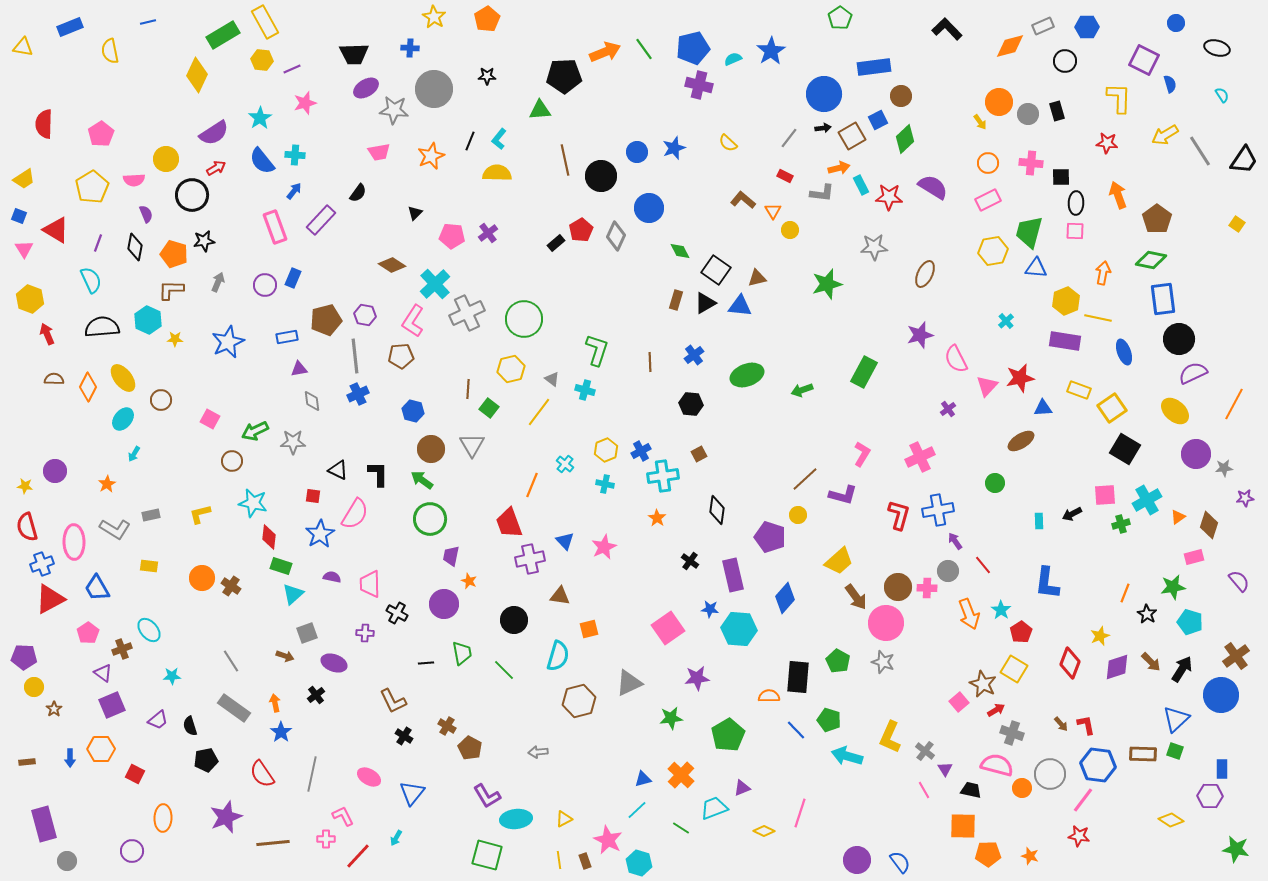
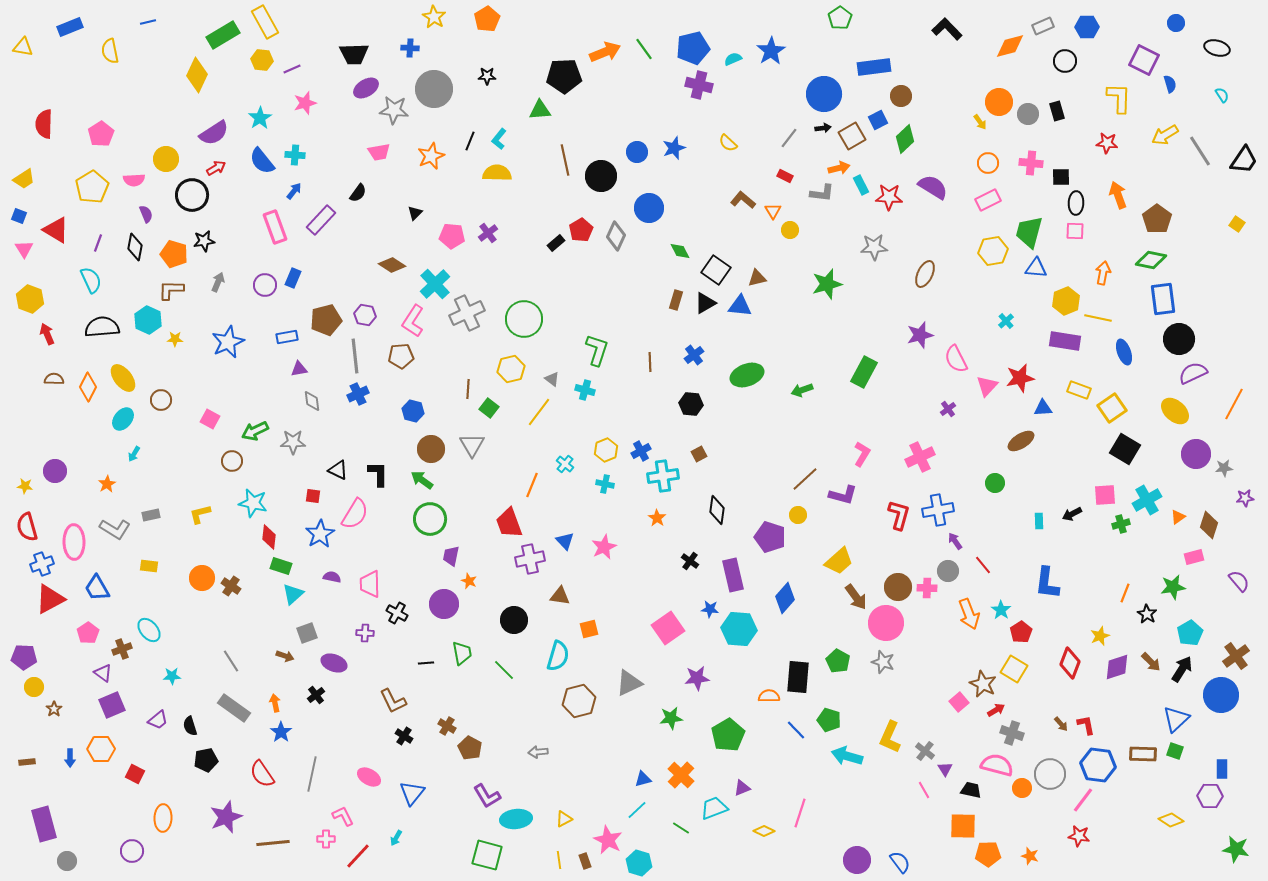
cyan pentagon at (1190, 622): moved 11 px down; rotated 25 degrees clockwise
